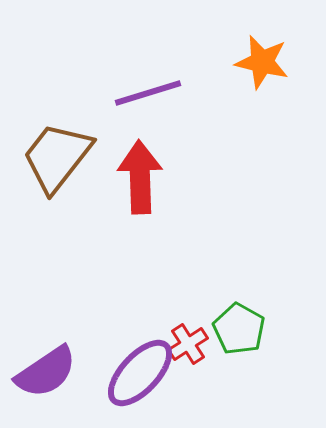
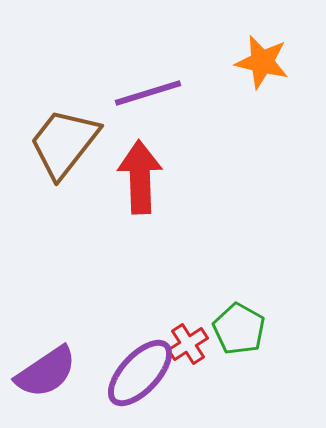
brown trapezoid: moved 7 px right, 14 px up
